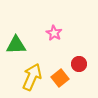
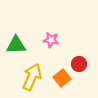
pink star: moved 3 px left, 7 px down; rotated 21 degrees counterclockwise
orange square: moved 2 px right
